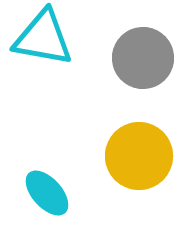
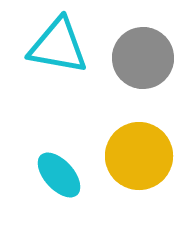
cyan triangle: moved 15 px right, 8 px down
cyan ellipse: moved 12 px right, 18 px up
